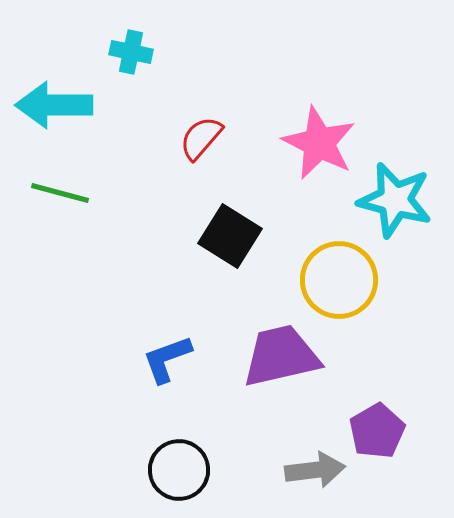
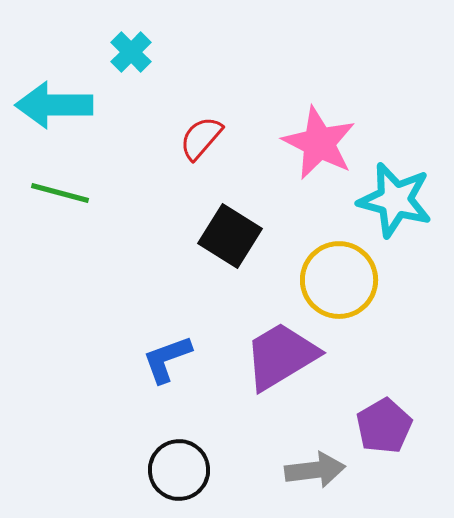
cyan cross: rotated 33 degrees clockwise
purple trapezoid: rotated 18 degrees counterclockwise
purple pentagon: moved 7 px right, 5 px up
